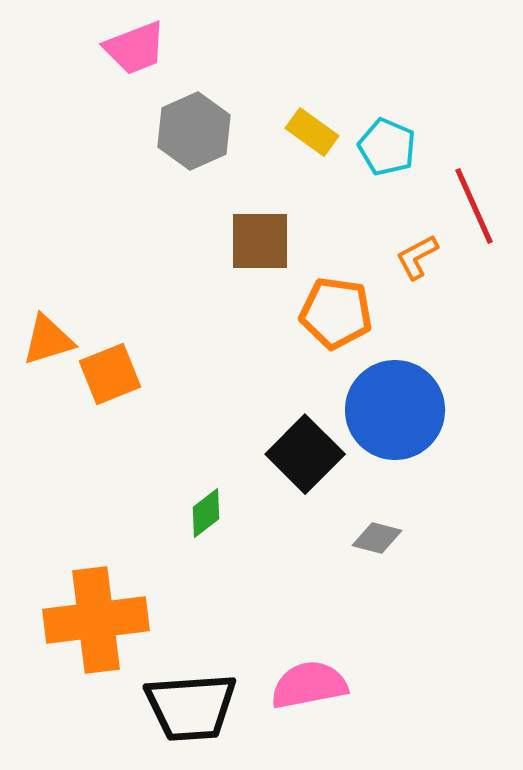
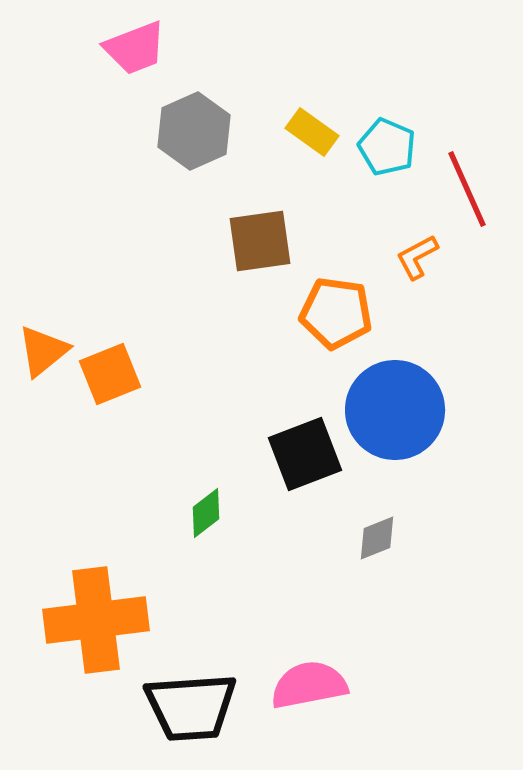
red line: moved 7 px left, 17 px up
brown square: rotated 8 degrees counterclockwise
orange triangle: moved 5 px left, 11 px down; rotated 22 degrees counterclockwise
black square: rotated 24 degrees clockwise
gray diamond: rotated 36 degrees counterclockwise
